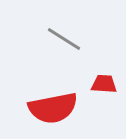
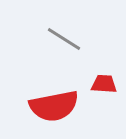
red semicircle: moved 1 px right, 2 px up
